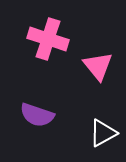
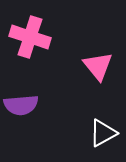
pink cross: moved 18 px left, 2 px up
purple semicircle: moved 16 px left, 10 px up; rotated 24 degrees counterclockwise
